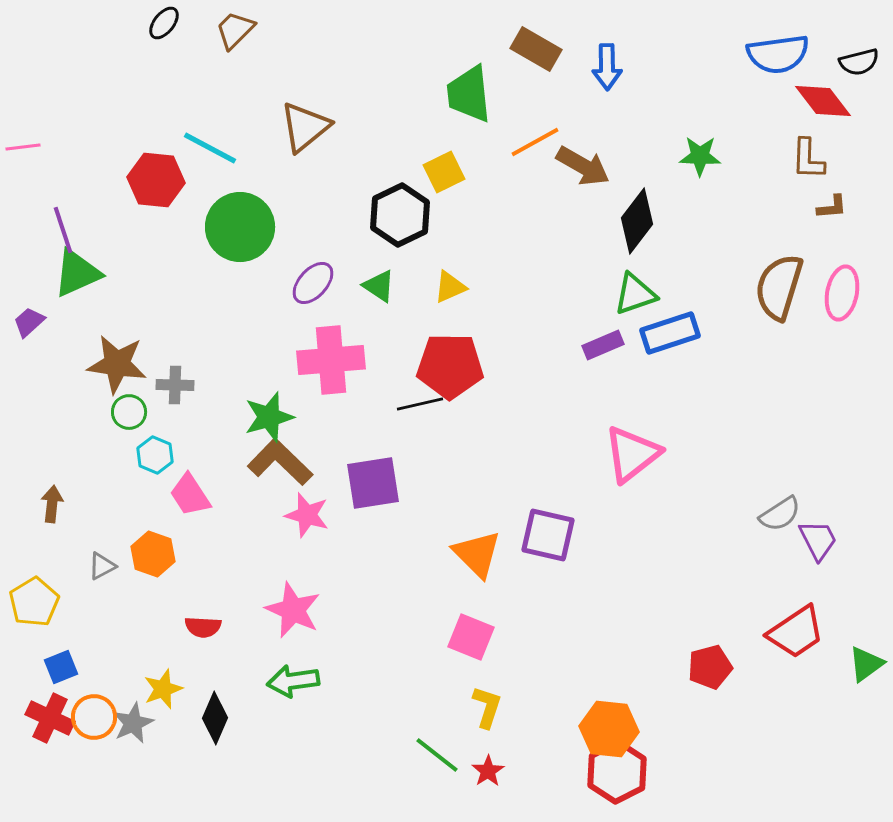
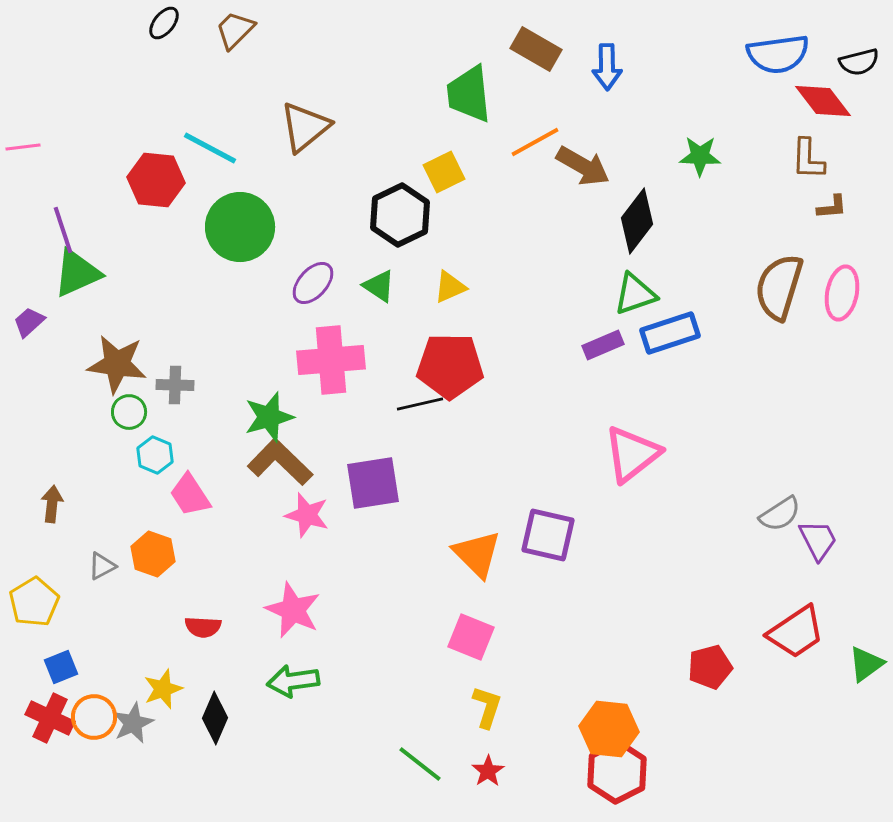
green line at (437, 755): moved 17 px left, 9 px down
